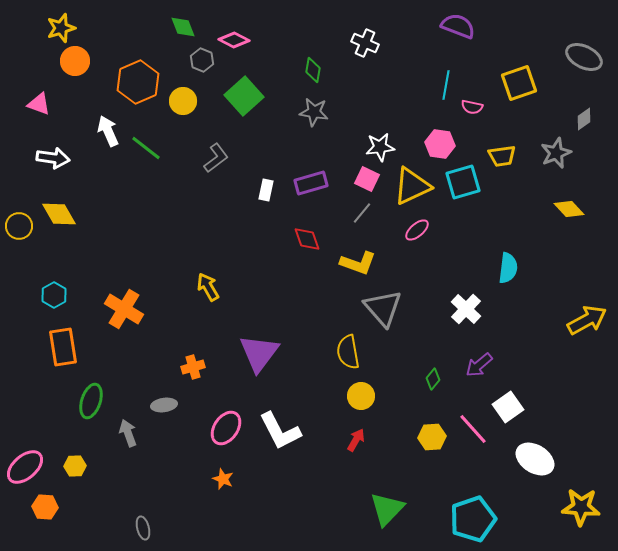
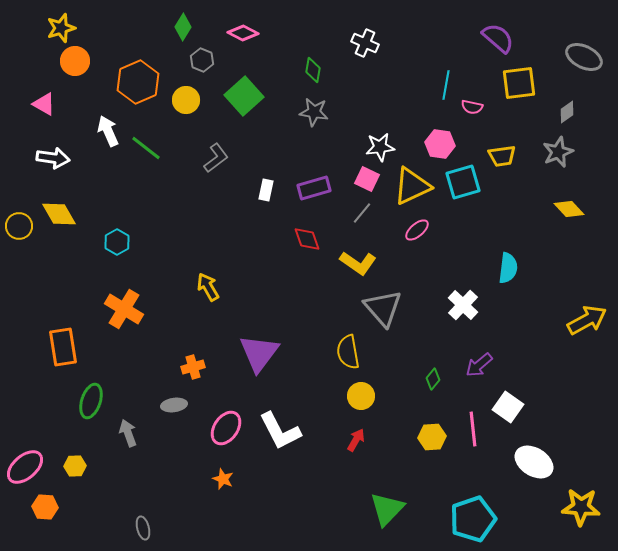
purple semicircle at (458, 26): moved 40 px right, 12 px down; rotated 20 degrees clockwise
green diamond at (183, 27): rotated 52 degrees clockwise
pink diamond at (234, 40): moved 9 px right, 7 px up
yellow square at (519, 83): rotated 12 degrees clockwise
yellow circle at (183, 101): moved 3 px right, 1 px up
pink triangle at (39, 104): moved 5 px right; rotated 10 degrees clockwise
gray diamond at (584, 119): moved 17 px left, 7 px up
gray star at (556, 153): moved 2 px right, 1 px up
purple rectangle at (311, 183): moved 3 px right, 5 px down
yellow L-shape at (358, 263): rotated 15 degrees clockwise
cyan hexagon at (54, 295): moved 63 px right, 53 px up
white cross at (466, 309): moved 3 px left, 4 px up
gray ellipse at (164, 405): moved 10 px right
white square at (508, 407): rotated 20 degrees counterclockwise
pink line at (473, 429): rotated 36 degrees clockwise
white ellipse at (535, 459): moved 1 px left, 3 px down
